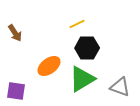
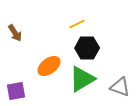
purple square: rotated 18 degrees counterclockwise
